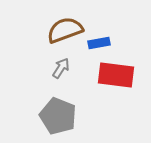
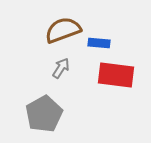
brown semicircle: moved 2 px left
blue rectangle: rotated 15 degrees clockwise
gray pentagon: moved 14 px left, 2 px up; rotated 21 degrees clockwise
